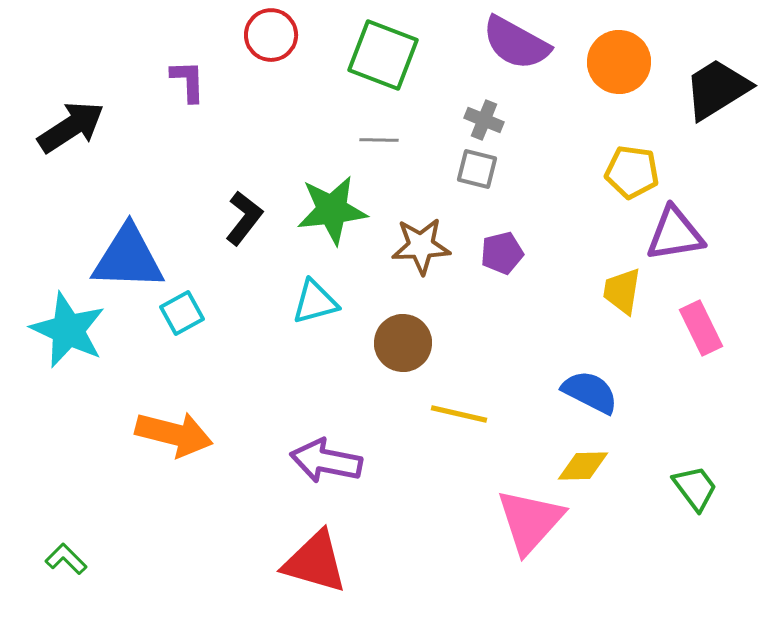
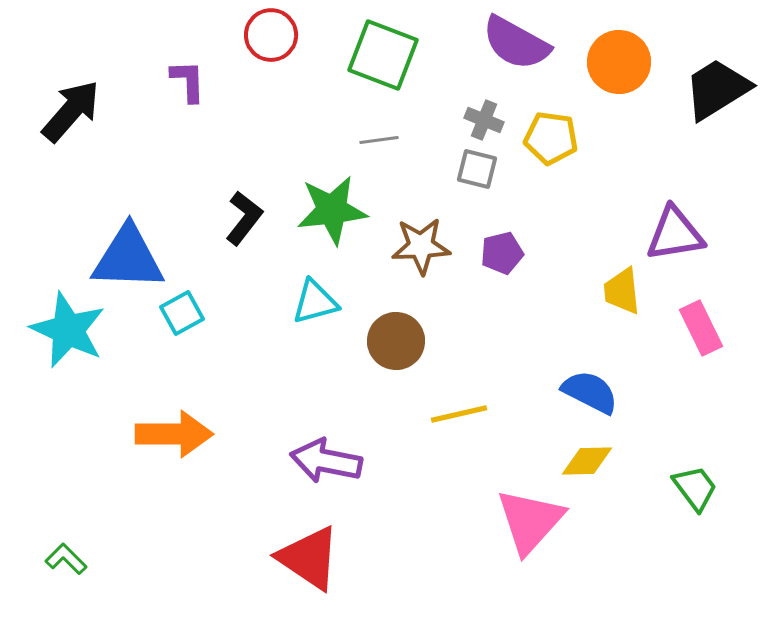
black arrow: moved 16 px up; rotated 16 degrees counterclockwise
gray line: rotated 9 degrees counterclockwise
yellow pentagon: moved 81 px left, 34 px up
yellow trapezoid: rotated 15 degrees counterclockwise
brown circle: moved 7 px left, 2 px up
yellow line: rotated 26 degrees counterclockwise
orange arrow: rotated 14 degrees counterclockwise
yellow diamond: moved 4 px right, 5 px up
red triangle: moved 6 px left, 4 px up; rotated 18 degrees clockwise
